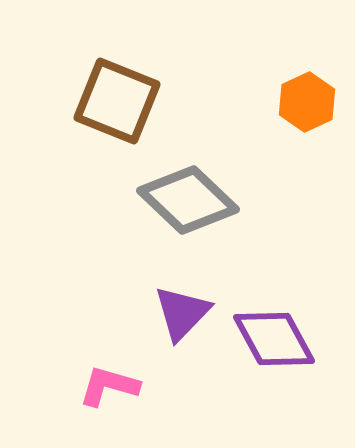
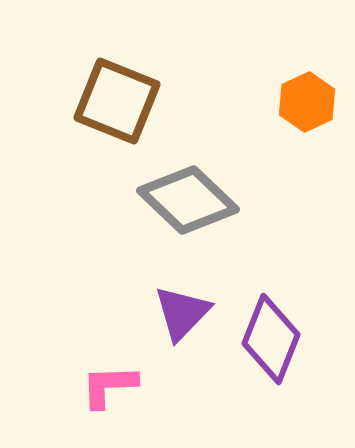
purple diamond: moved 3 px left; rotated 50 degrees clockwise
pink L-shape: rotated 18 degrees counterclockwise
